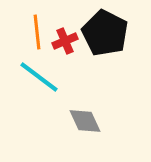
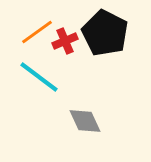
orange line: rotated 60 degrees clockwise
